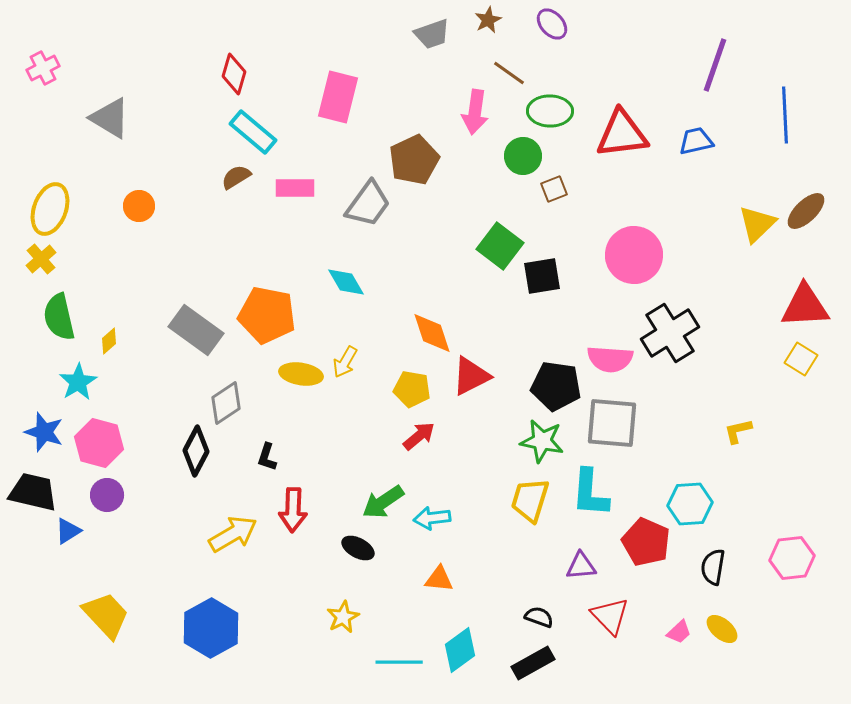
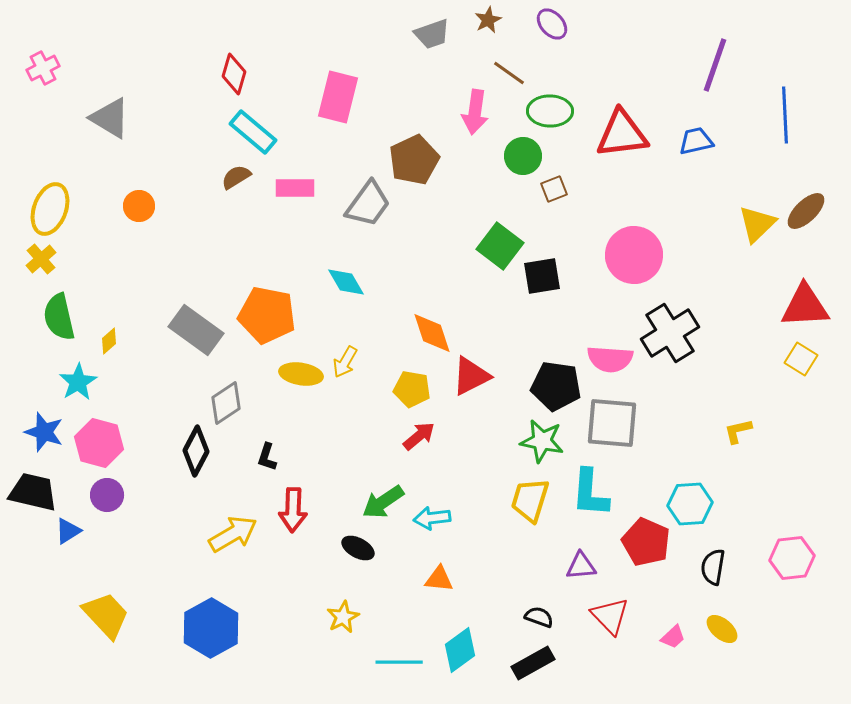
pink trapezoid at (679, 632): moved 6 px left, 5 px down
